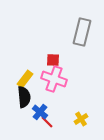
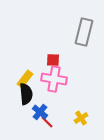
gray rectangle: moved 2 px right
pink cross: rotated 10 degrees counterclockwise
black semicircle: moved 2 px right, 3 px up
yellow cross: moved 1 px up
